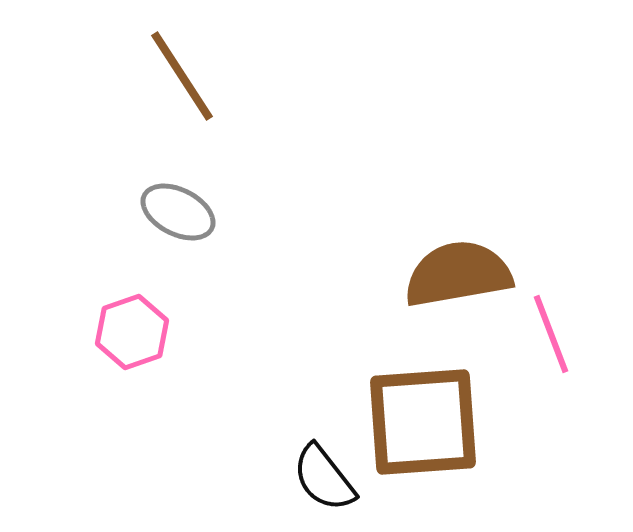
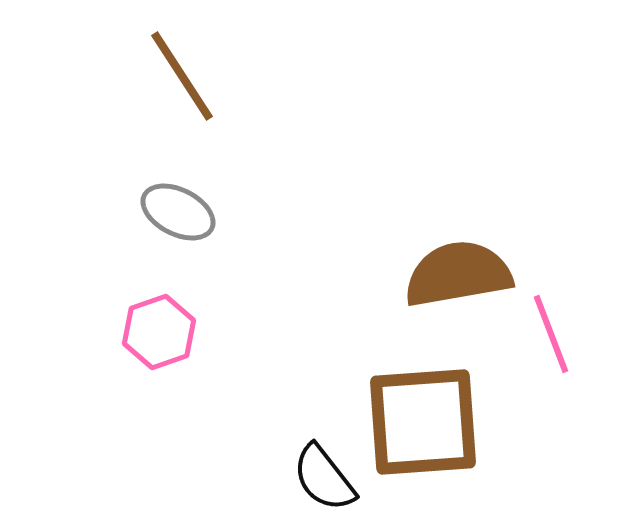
pink hexagon: moved 27 px right
